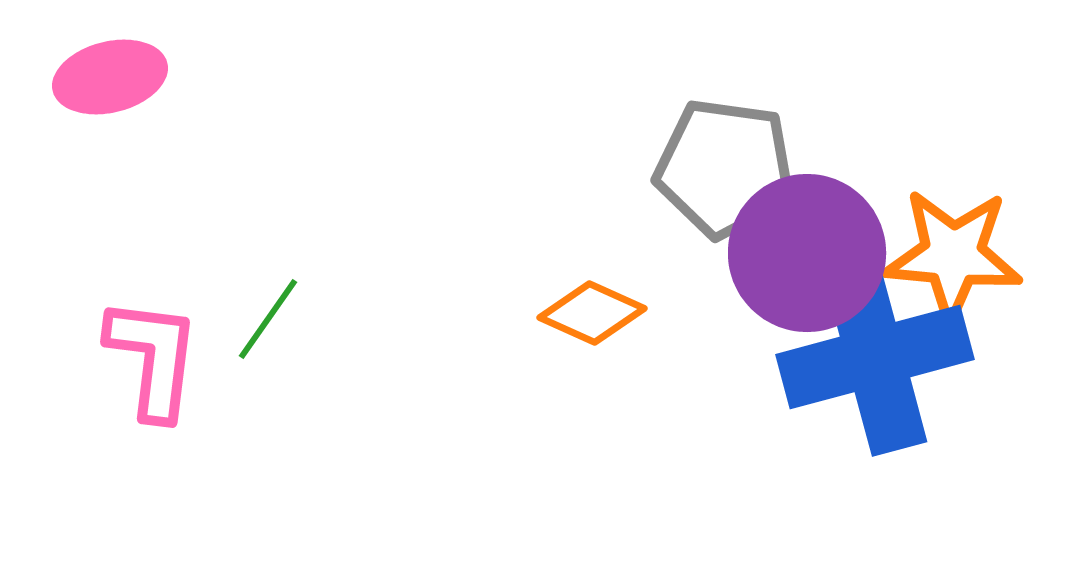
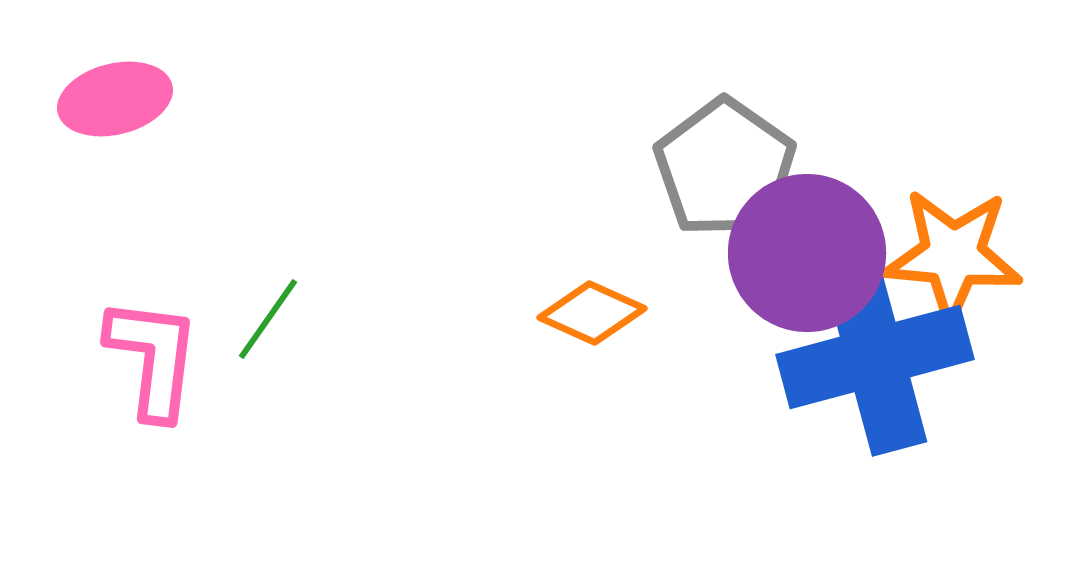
pink ellipse: moved 5 px right, 22 px down
gray pentagon: rotated 27 degrees clockwise
